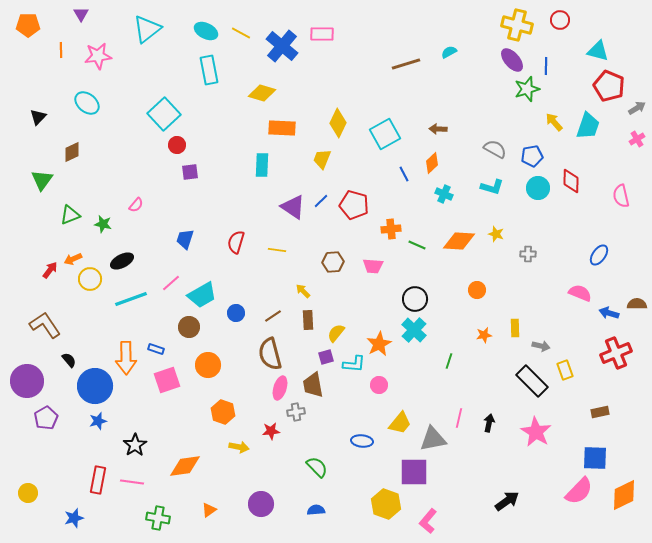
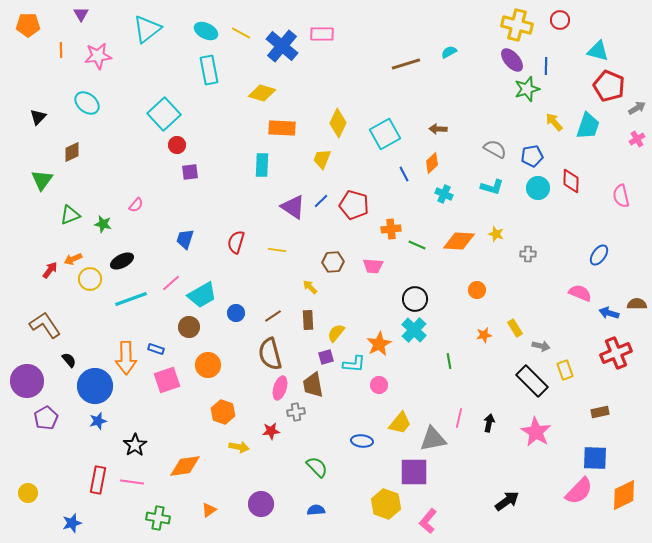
yellow arrow at (303, 291): moved 7 px right, 4 px up
yellow rectangle at (515, 328): rotated 30 degrees counterclockwise
green line at (449, 361): rotated 28 degrees counterclockwise
blue star at (74, 518): moved 2 px left, 5 px down
